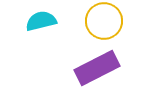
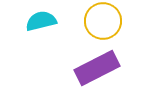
yellow circle: moved 1 px left
